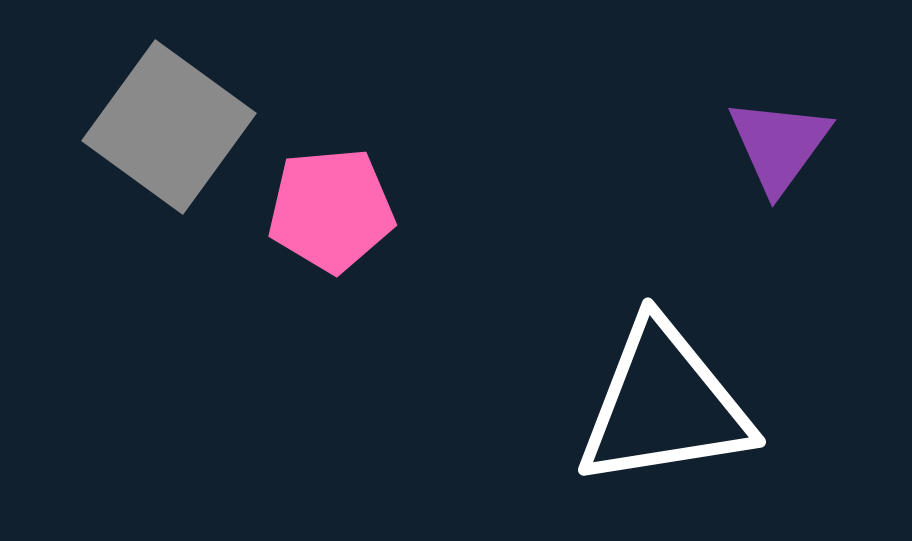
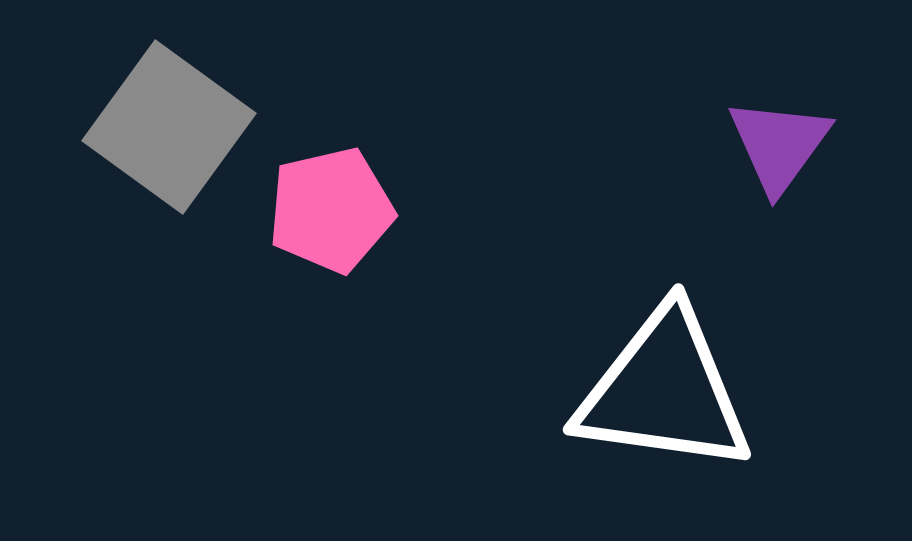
pink pentagon: rotated 8 degrees counterclockwise
white triangle: moved 14 px up; rotated 17 degrees clockwise
